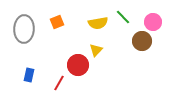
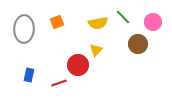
brown circle: moved 4 px left, 3 px down
red line: rotated 42 degrees clockwise
